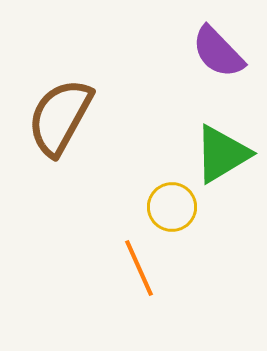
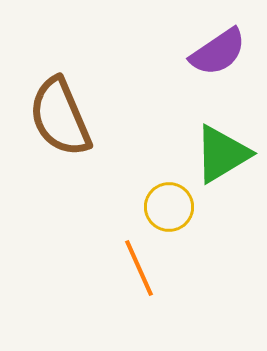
purple semicircle: rotated 80 degrees counterclockwise
brown semicircle: rotated 52 degrees counterclockwise
yellow circle: moved 3 px left
